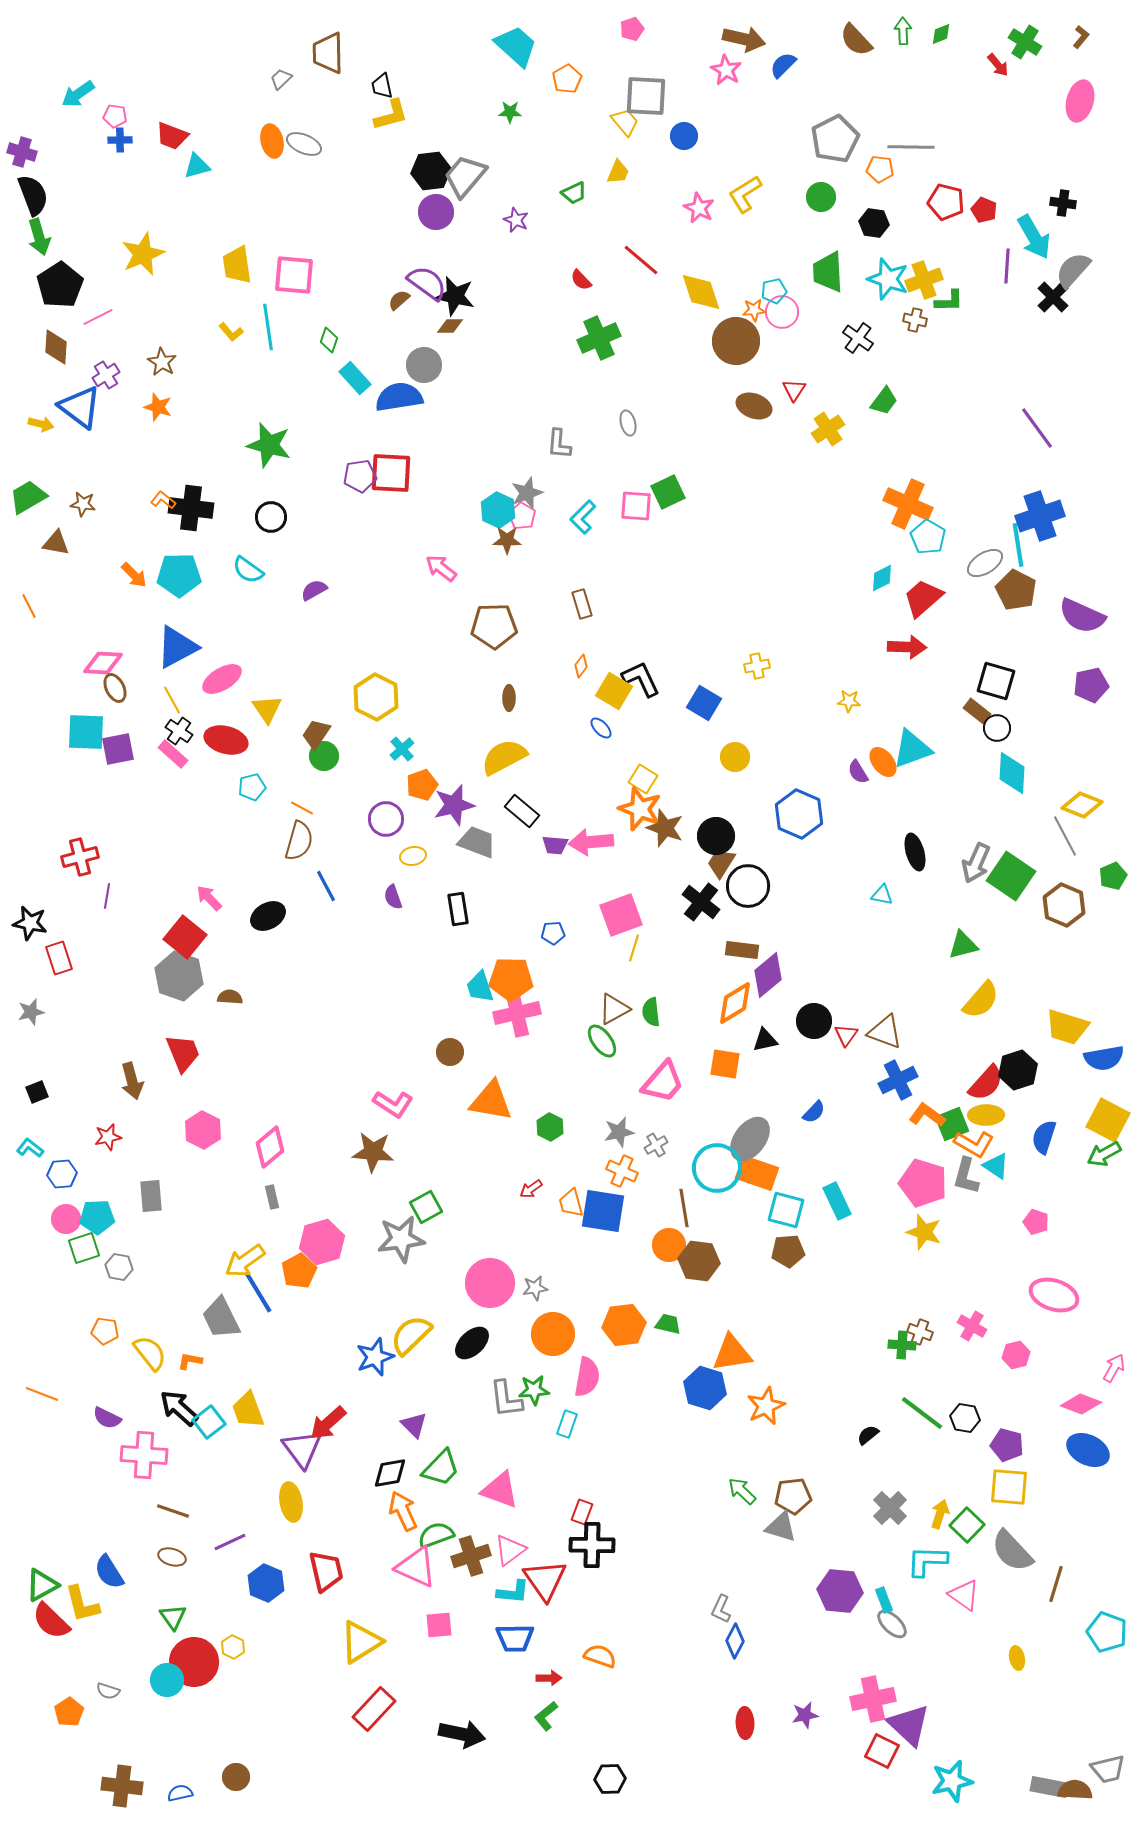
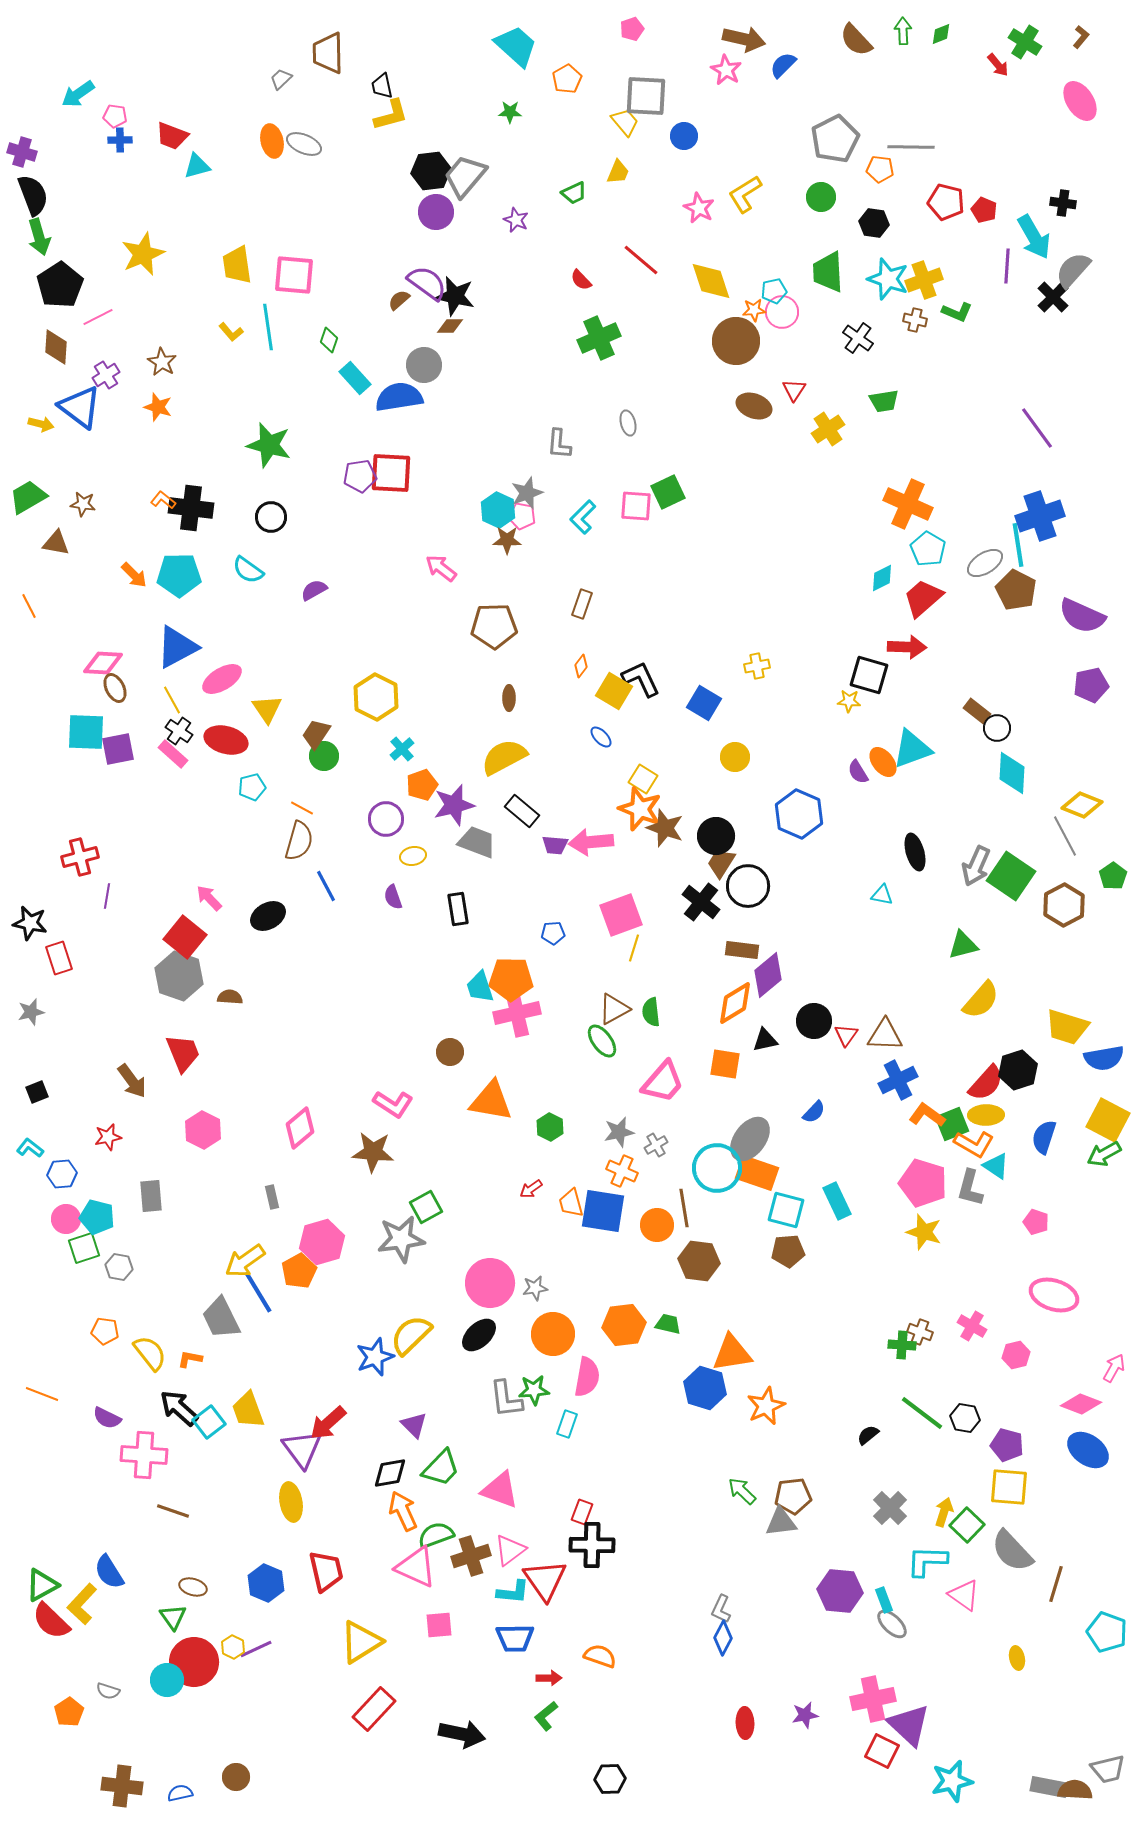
pink ellipse at (1080, 101): rotated 48 degrees counterclockwise
yellow diamond at (701, 292): moved 10 px right, 11 px up
green L-shape at (949, 301): moved 8 px right, 11 px down; rotated 24 degrees clockwise
green trapezoid at (884, 401): rotated 44 degrees clockwise
pink pentagon at (522, 516): rotated 20 degrees counterclockwise
cyan pentagon at (928, 537): moved 12 px down
brown rectangle at (582, 604): rotated 36 degrees clockwise
black square at (996, 681): moved 127 px left, 6 px up
blue ellipse at (601, 728): moved 9 px down
gray arrow at (976, 863): moved 3 px down
green pentagon at (1113, 876): rotated 12 degrees counterclockwise
brown hexagon at (1064, 905): rotated 9 degrees clockwise
brown triangle at (885, 1032): moved 3 px down; rotated 18 degrees counterclockwise
brown arrow at (132, 1081): rotated 21 degrees counterclockwise
pink diamond at (270, 1147): moved 30 px right, 19 px up
gray L-shape at (966, 1176): moved 4 px right, 12 px down
cyan pentagon at (97, 1217): rotated 16 degrees clockwise
orange circle at (669, 1245): moved 12 px left, 20 px up
black ellipse at (472, 1343): moved 7 px right, 8 px up
orange L-shape at (190, 1361): moved 2 px up
blue ellipse at (1088, 1450): rotated 9 degrees clockwise
yellow arrow at (940, 1514): moved 4 px right, 2 px up
gray triangle at (781, 1527): moved 5 px up; rotated 24 degrees counterclockwise
purple line at (230, 1542): moved 26 px right, 107 px down
brown ellipse at (172, 1557): moved 21 px right, 30 px down
yellow L-shape at (82, 1604): rotated 57 degrees clockwise
blue diamond at (735, 1641): moved 12 px left, 3 px up
